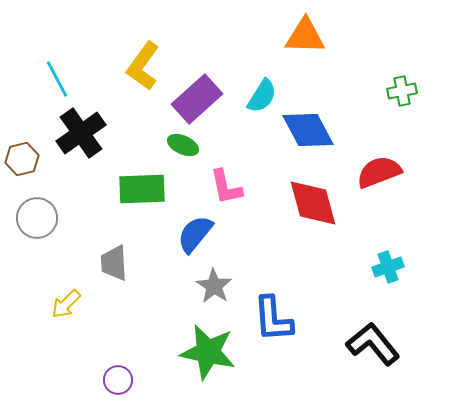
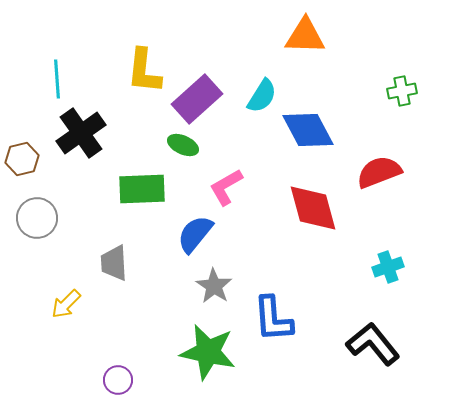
yellow L-shape: moved 1 px right, 5 px down; rotated 30 degrees counterclockwise
cyan line: rotated 24 degrees clockwise
pink L-shape: rotated 72 degrees clockwise
red diamond: moved 5 px down
